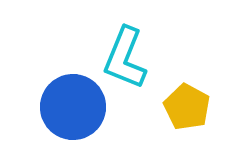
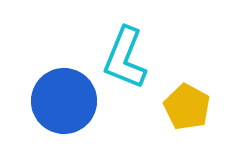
blue circle: moved 9 px left, 6 px up
